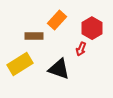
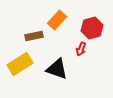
red hexagon: rotated 15 degrees clockwise
brown rectangle: rotated 12 degrees counterclockwise
black triangle: moved 2 px left
